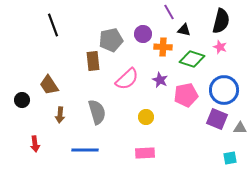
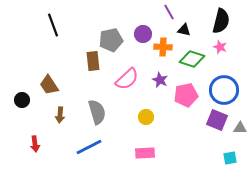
purple square: moved 1 px down
blue line: moved 4 px right, 3 px up; rotated 28 degrees counterclockwise
